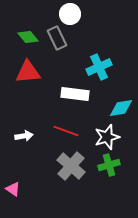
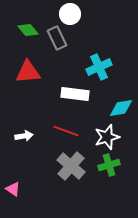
green diamond: moved 7 px up
